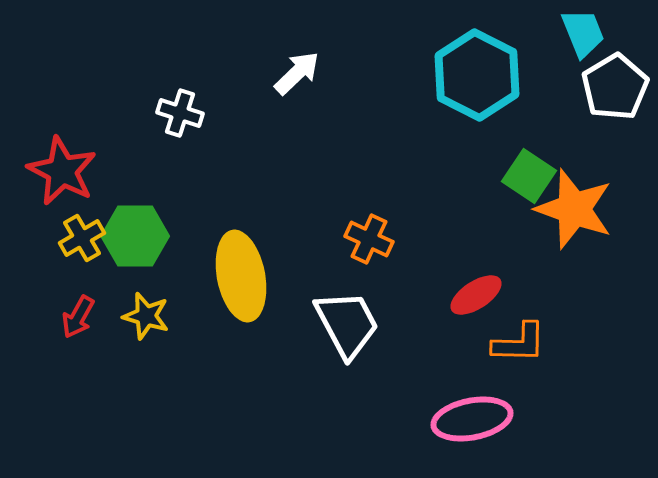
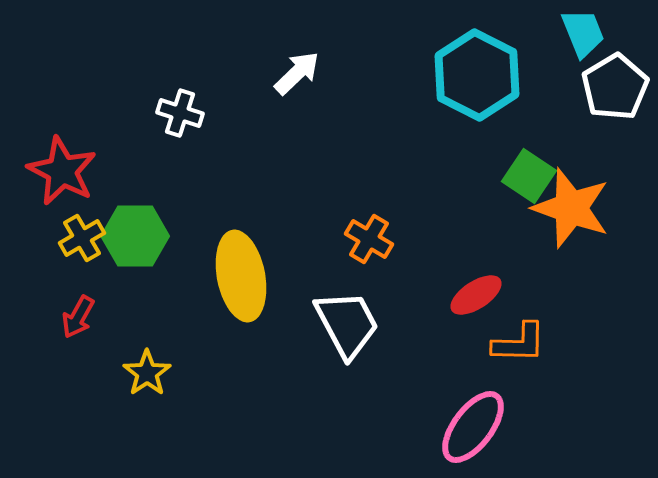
orange star: moved 3 px left, 1 px up
orange cross: rotated 6 degrees clockwise
yellow star: moved 1 px right, 57 px down; rotated 21 degrees clockwise
pink ellipse: moved 1 px right, 8 px down; rotated 42 degrees counterclockwise
